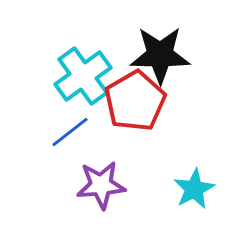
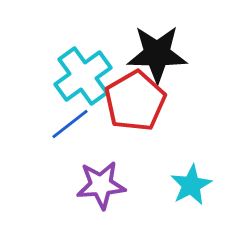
black star: moved 3 px left, 1 px up
blue line: moved 8 px up
cyan star: moved 3 px left, 4 px up
